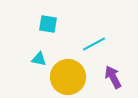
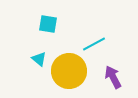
cyan triangle: rotated 28 degrees clockwise
yellow circle: moved 1 px right, 6 px up
